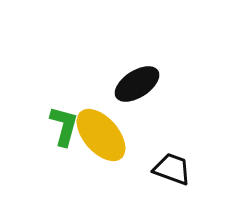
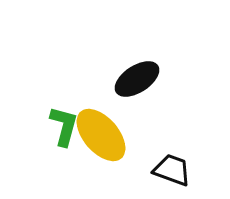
black ellipse: moved 5 px up
black trapezoid: moved 1 px down
